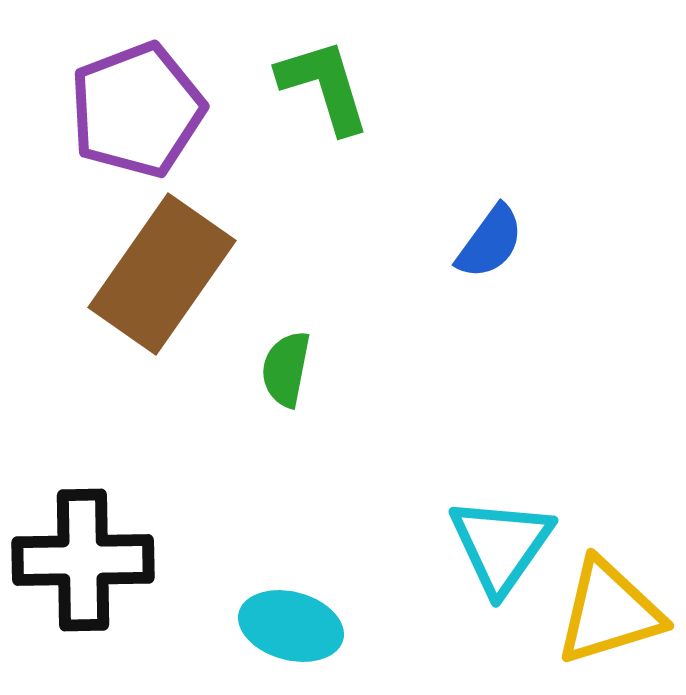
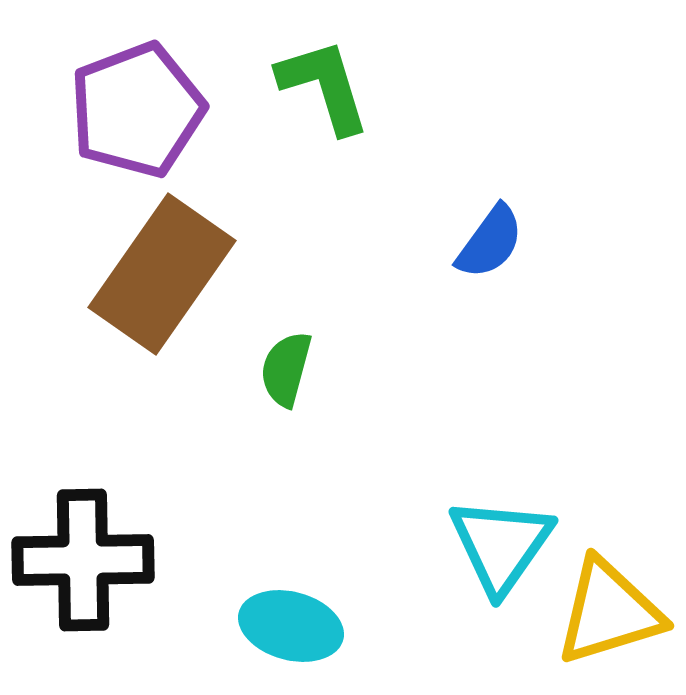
green semicircle: rotated 4 degrees clockwise
